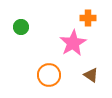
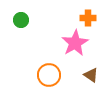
green circle: moved 7 px up
pink star: moved 2 px right
